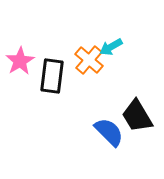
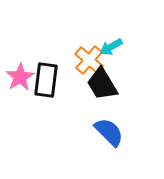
pink star: moved 16 px down
black rectangle: moved 6 px left, 4 px down
black trapezoid: moved 35 px left, 32 px up
